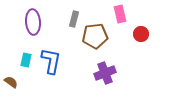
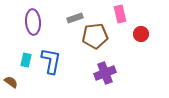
gray rectangle: moved 1 px right, 1 px up; rotated 56 degrees clockwise
